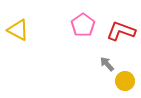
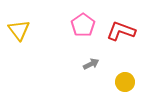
yellow triangle: moved 1 px right; rotated 25 degrees clockwise
gray arrow: moved 16 px left; rotated 105 degrees clockwise
yellow circle: moved 1 px down
